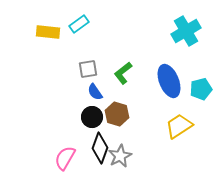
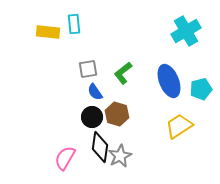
cyan rectangle: moved 5 px left; rotated 60 degrees counterclockwise
black diamond: moved 1 px up; rotated 12 degrees counterclockwise
